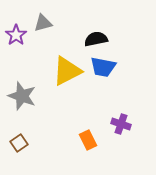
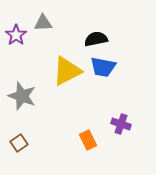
gray triangle: rotated 12 degrees clockwise
